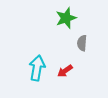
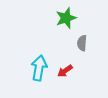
cyan arrow: moved 2 px right
